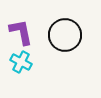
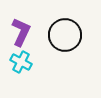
purple L-shape: rotated 36 degrees clockwise
